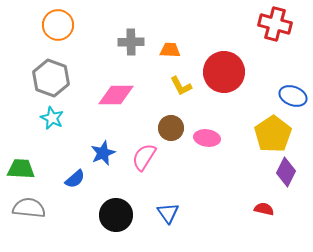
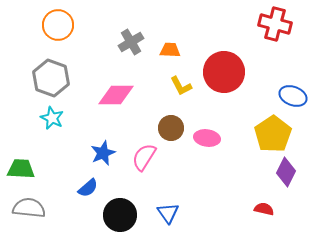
gray cross: rotated 30 degrees counterclockwise
blue semicircle: moved 13 px right, 9 px down
black circle: moved 4 px right
